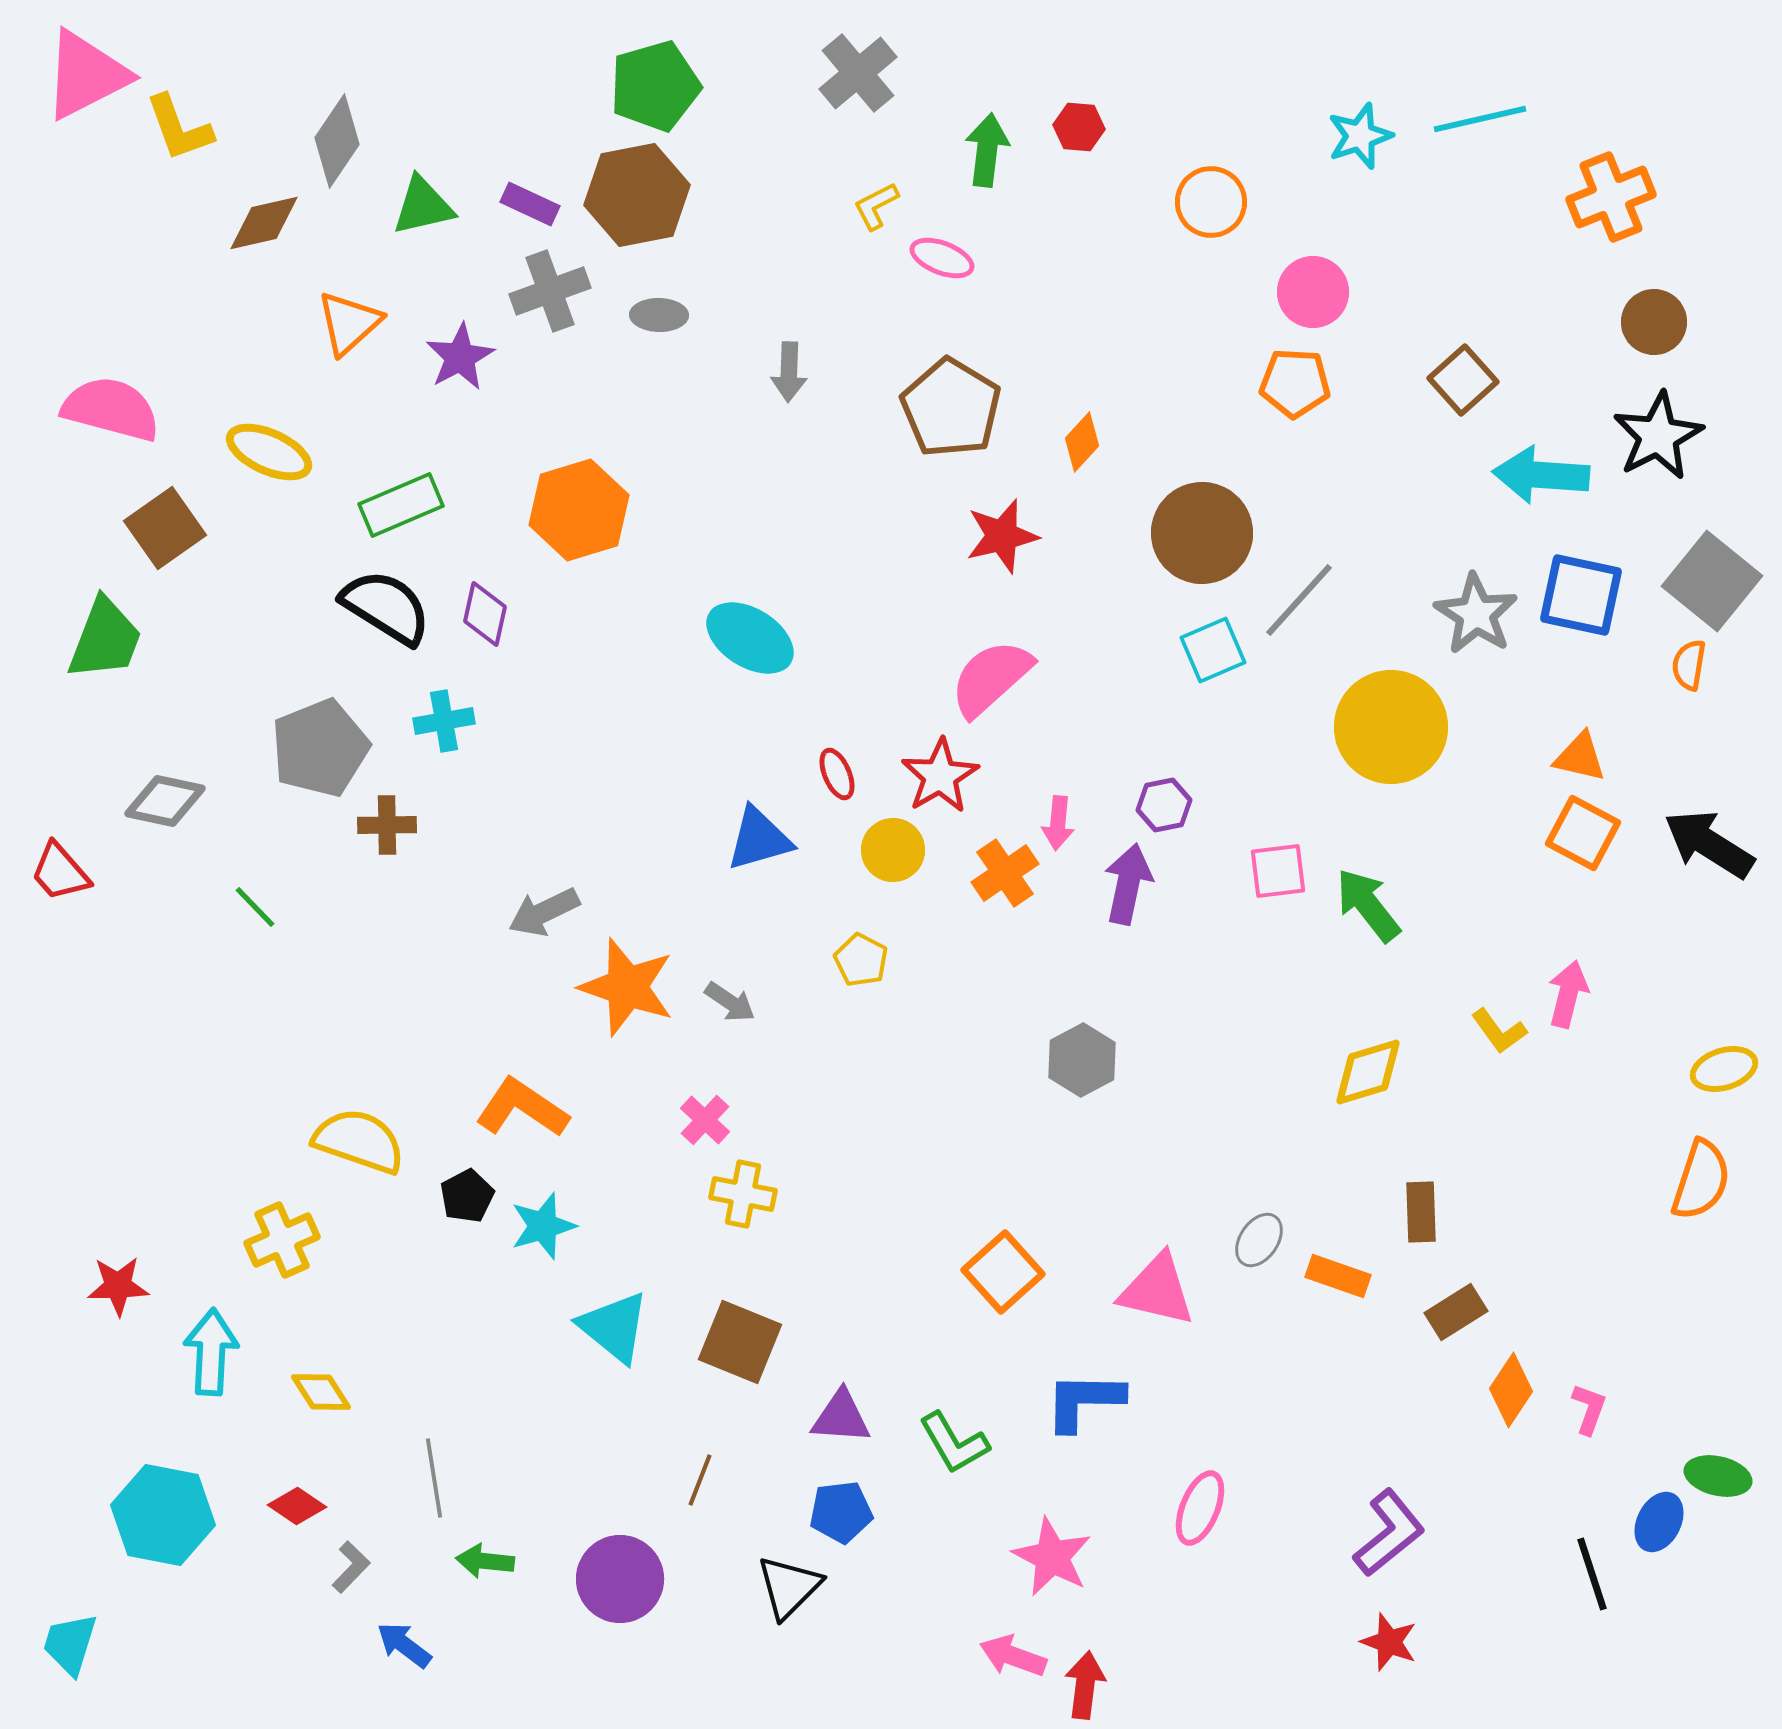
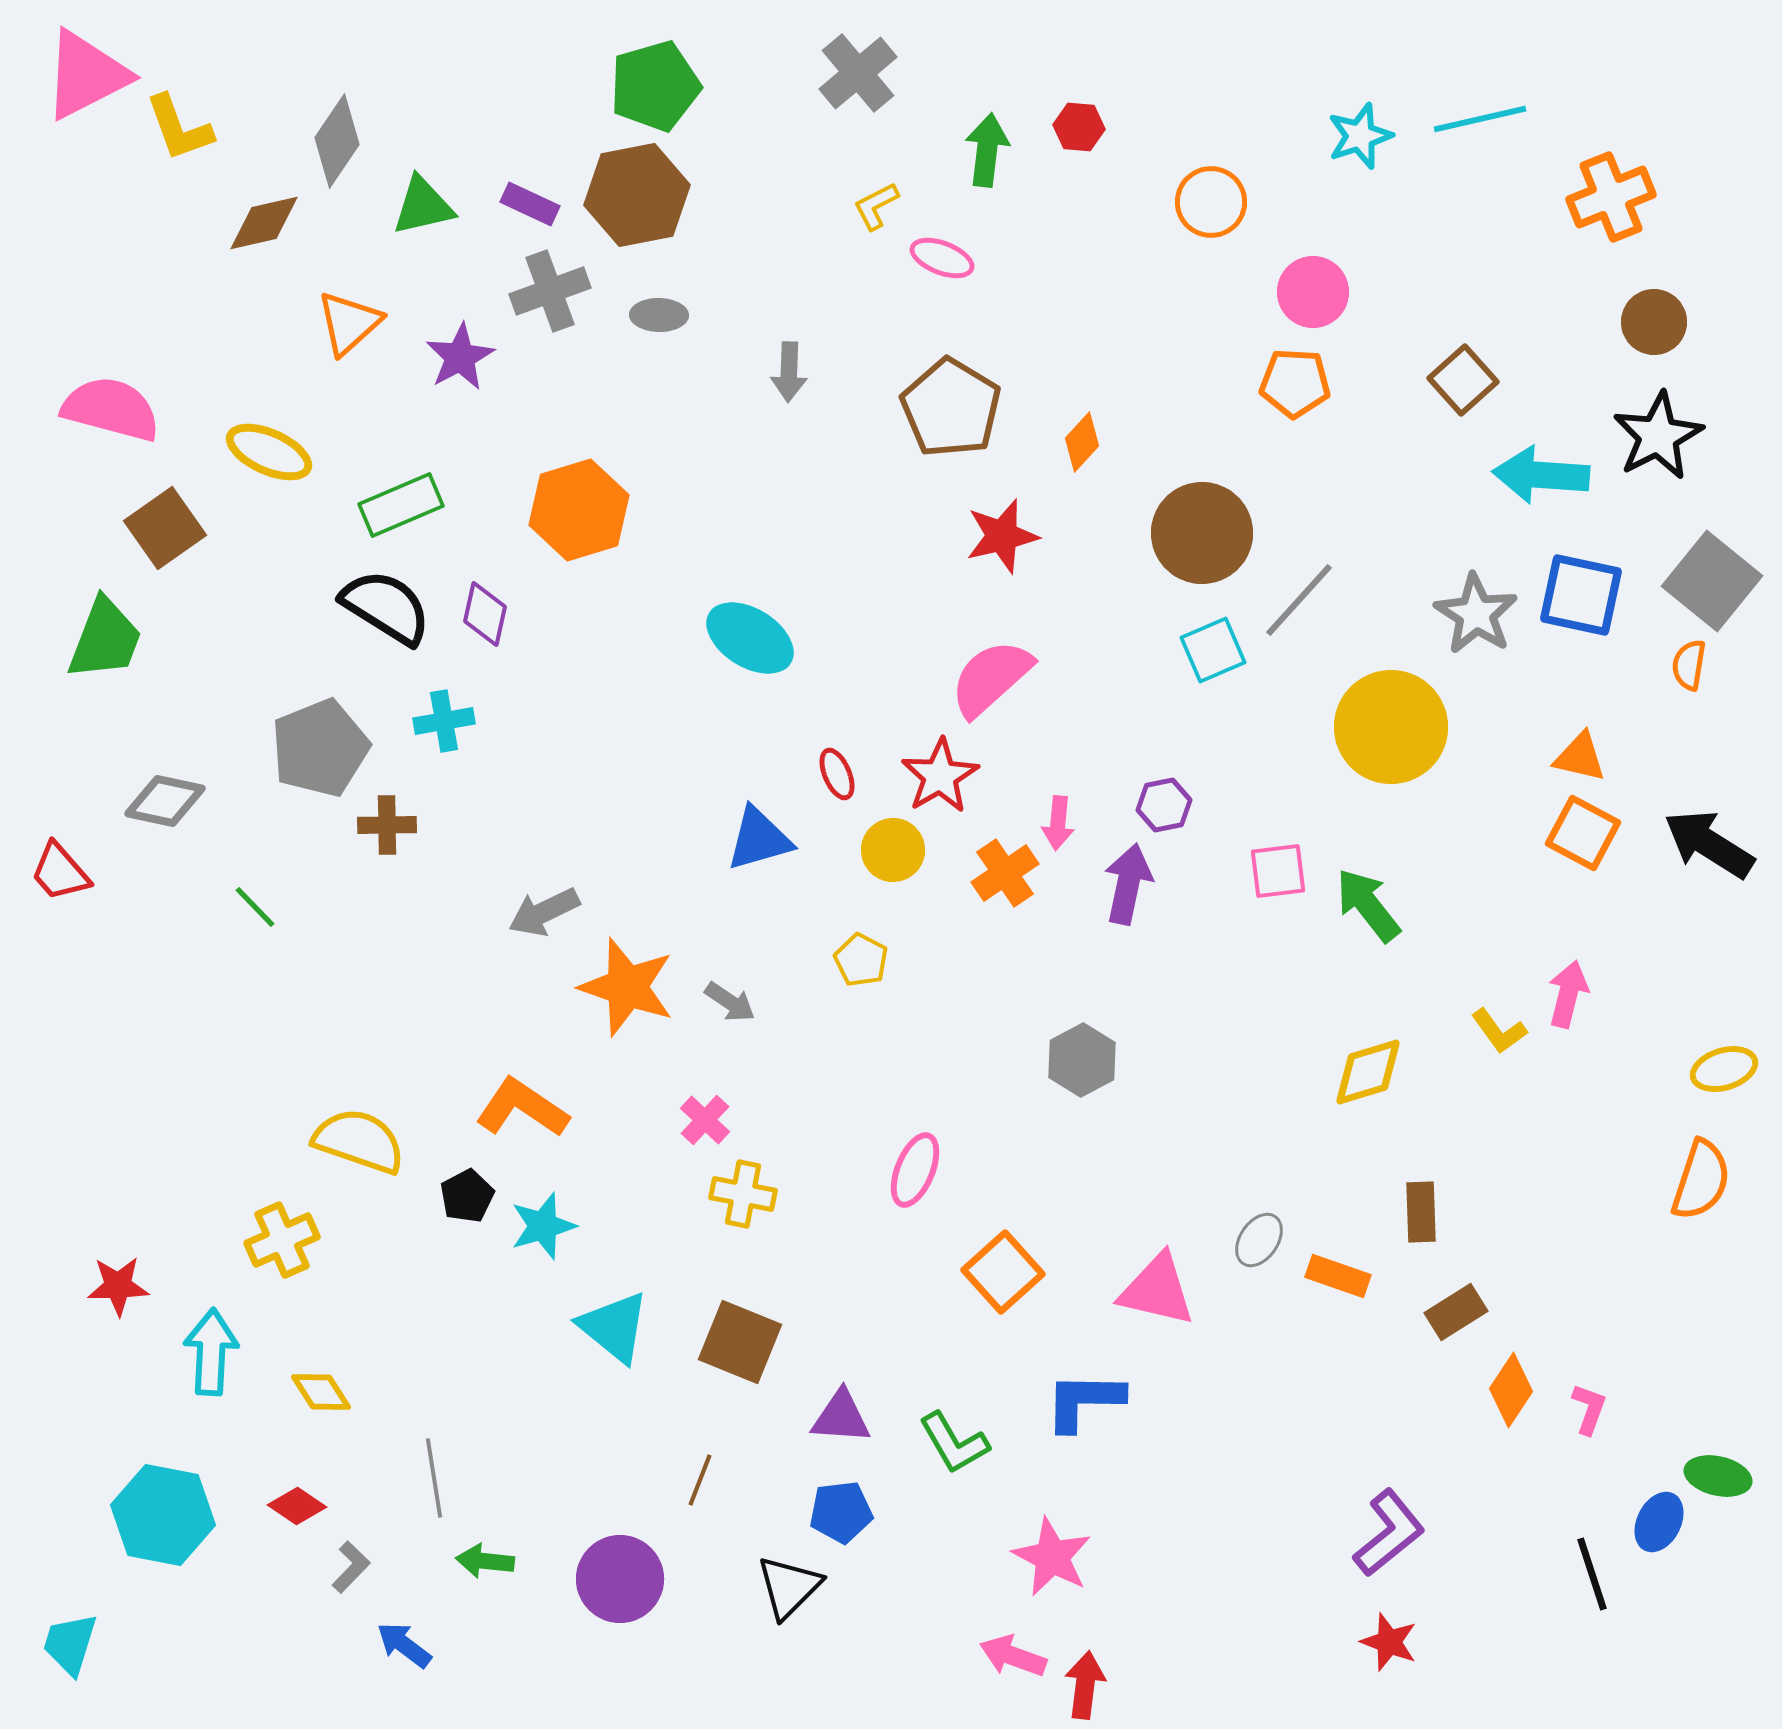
pink ellipse at (1200, 1508): moved 285 px left, 338 px up
